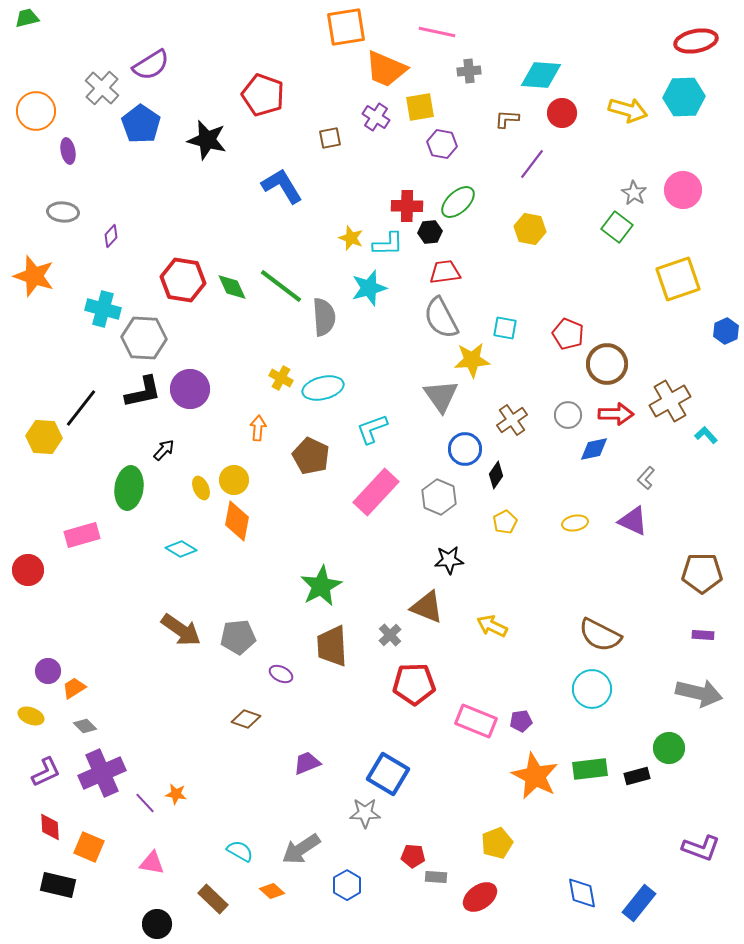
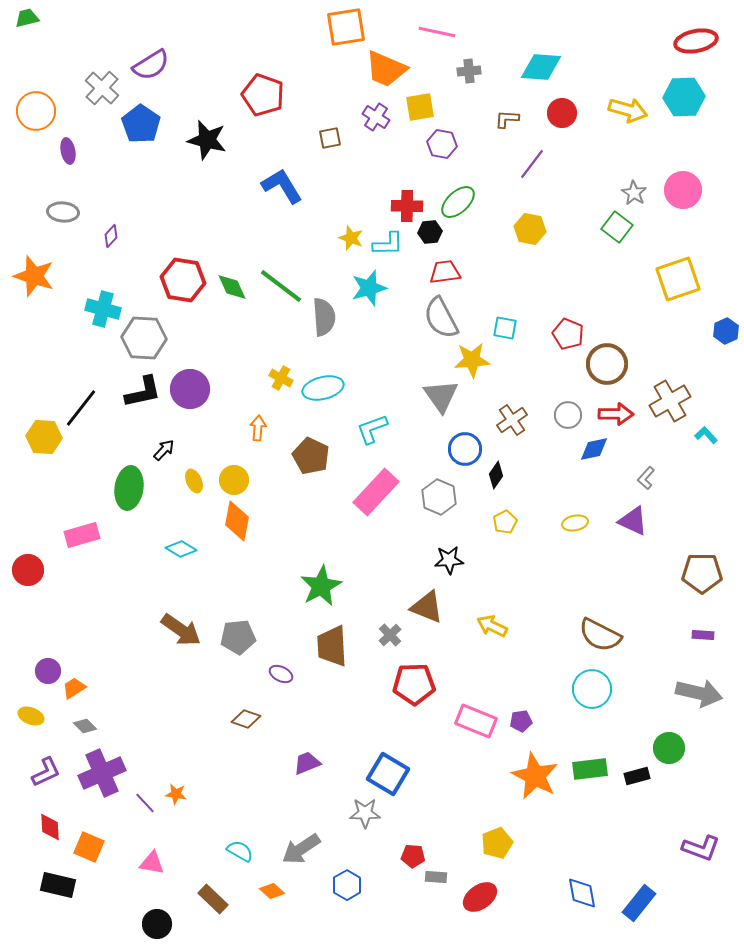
cyan diamond at (541, 75): moved 8 px up
yellow ellipse at (201, 488): moved 7 px left, 7 px up
